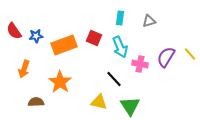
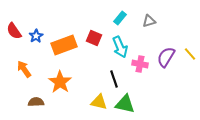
cyan rectangle: rotated 32 degrees clockwise
blue star: rotated 24 degrees counterclockwise
orange arrow: rotated 126 degrees clockwise
black line: rotated 24 degrees clockwise
green triangle: moved 5 px left, 2 px up; rotated 45 degrees counterclockwise
